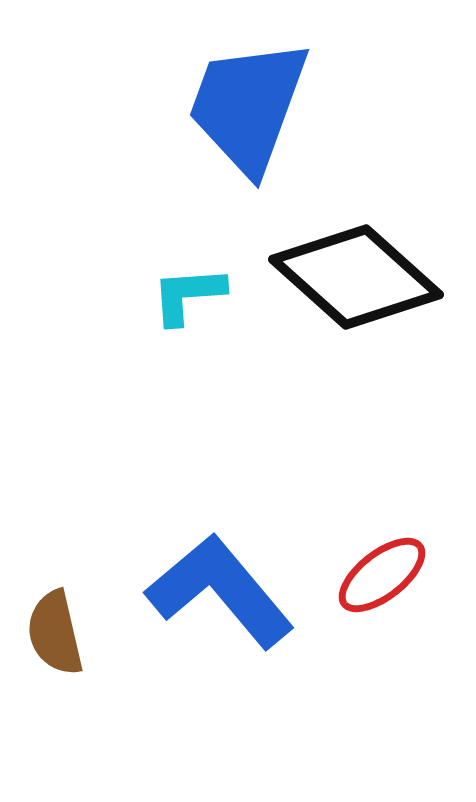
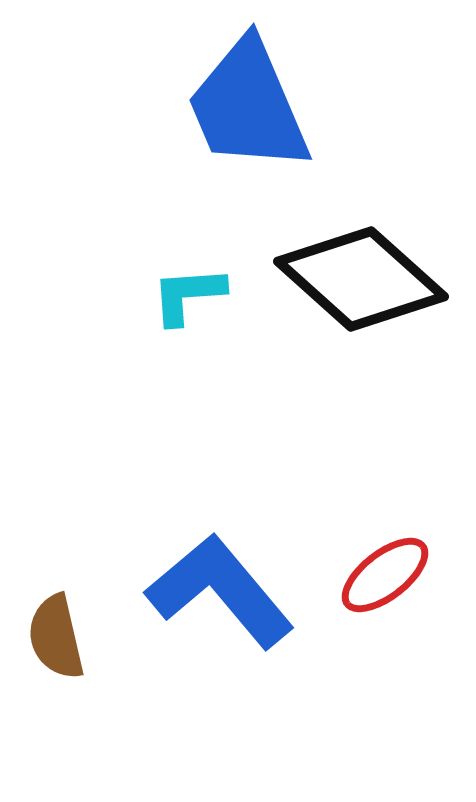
blue trapezoid: rotated 43 degrees counterclockwise
black diamond: moved 5 px right, 2 px down
red ellipse: moved 3 px right
brown semicircle: moved 1 px right, 4 px down
